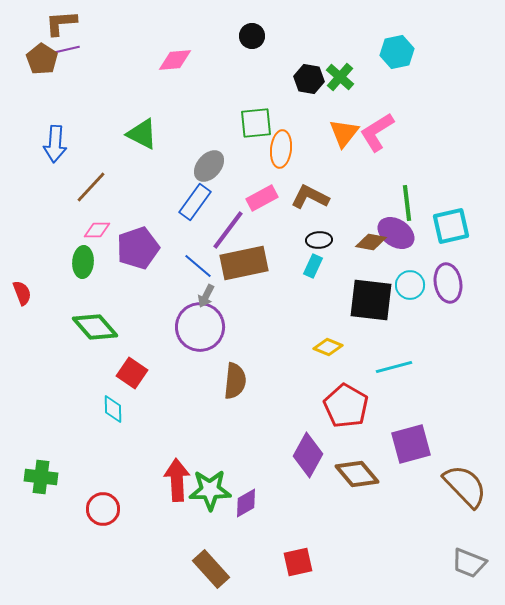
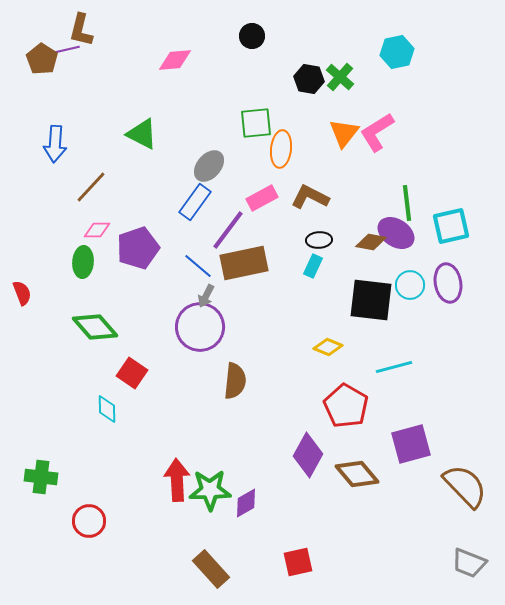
brown L-shape at (61, 23): moved 20 px right, 7 px down; rotated 72 degrees counterclockwise
cyan diamond at (113, 409): moved 6 px left
red circle at (103, 509): moved 14 px left, 12 px down
